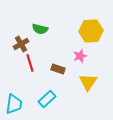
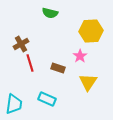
green semicircle: moved 10 px right, 16 px up
pink star: rotated 16 degrees counterclockwise
brown rectangle: moved 1 px up
cyan rectangle: rotated 66 degrees clockwise
